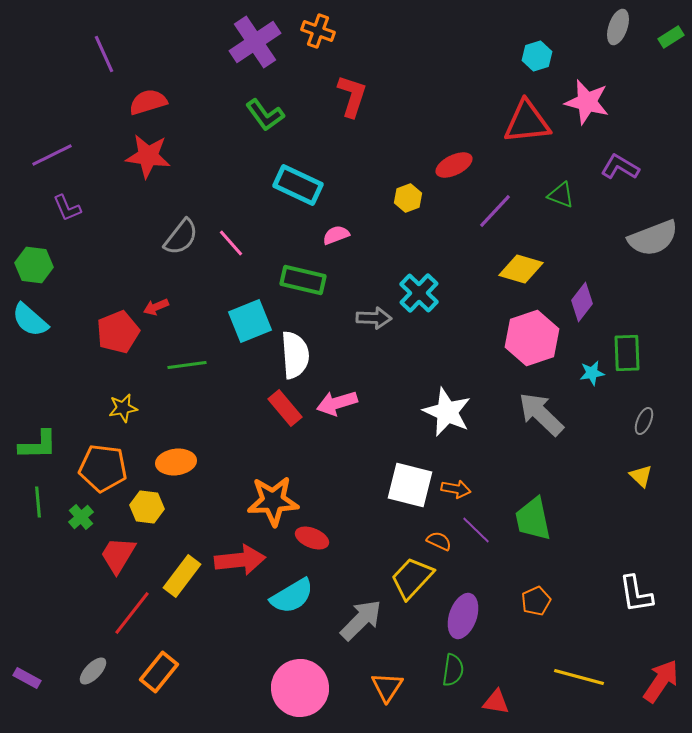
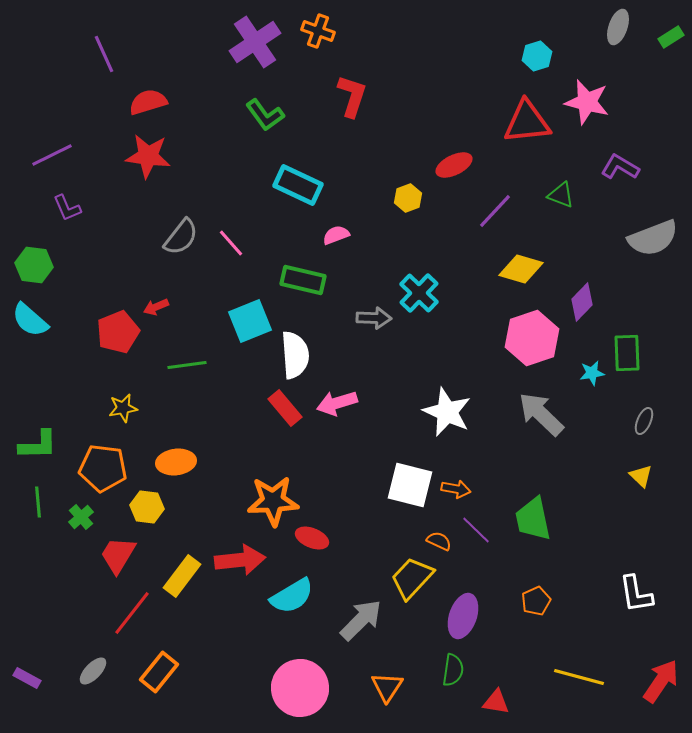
purple diamond at (582, 302): rotated 6 degrees clockwise
